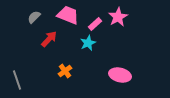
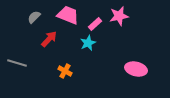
pink star: moved 1 px right, 1 px up; rotated 18 degrees clockwise
orange cross: rotated 24 degrees counterclockwise
pink ellipse: moved 16 px right, 6 px up
gray line: moved 17 px up; rotated 54 degrees counterclockwise
